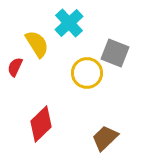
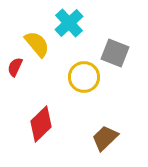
yellow semicircle: rotated 8 degrees counterclockwise
yellow circle: moved 3 px left, 4 px down
